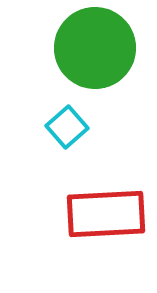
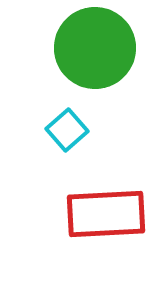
cyan square: moved 3 px down
